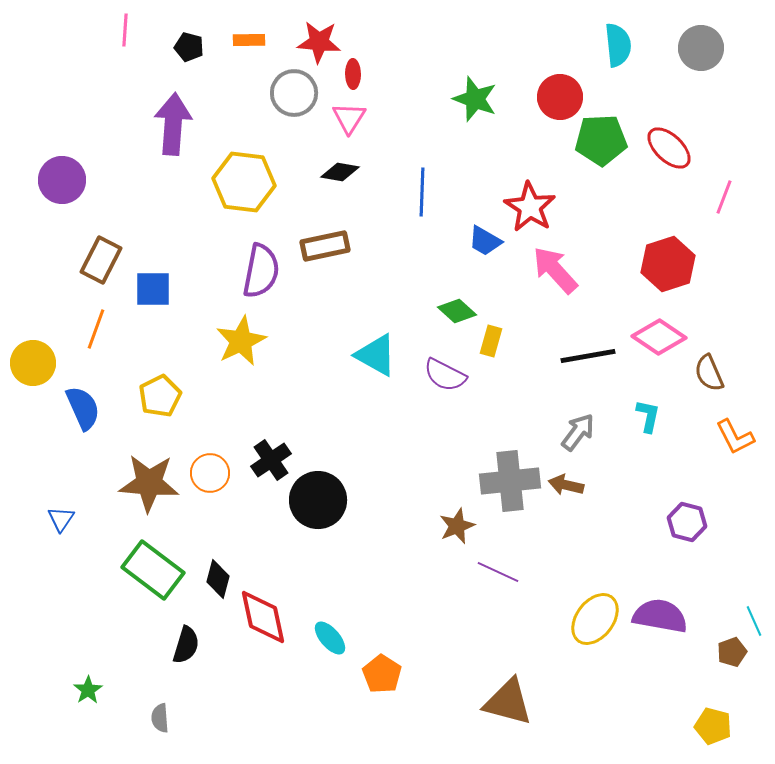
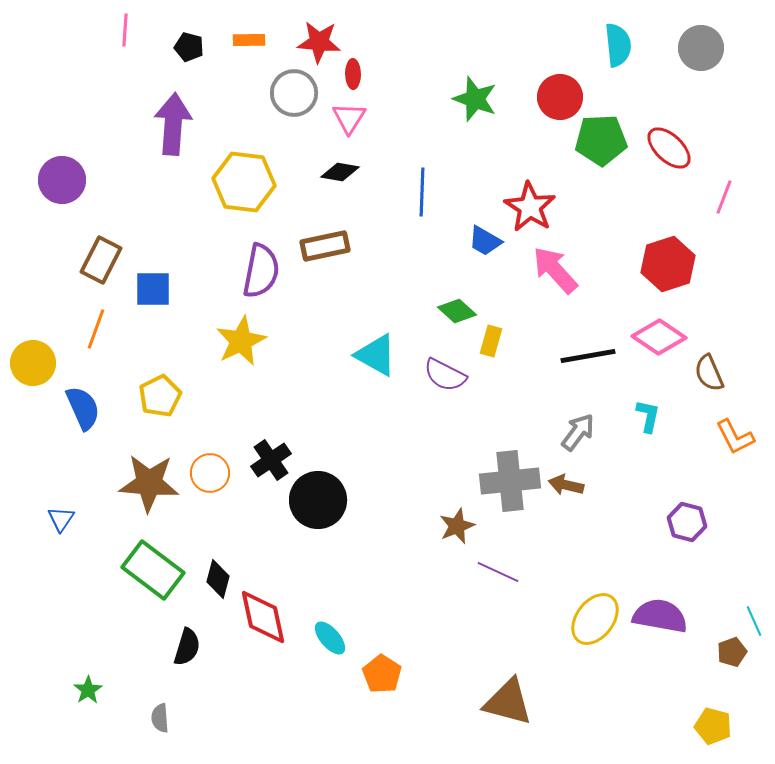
black semicircle at (186, 645): moved 1 px right, 2 px down
